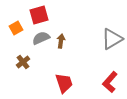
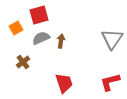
gray triangle: rotated 25 degrees counterclockwise
red L-shape: rotated 35 degrees clockwise
